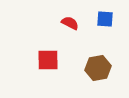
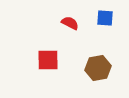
blue square: moved 1 px up
